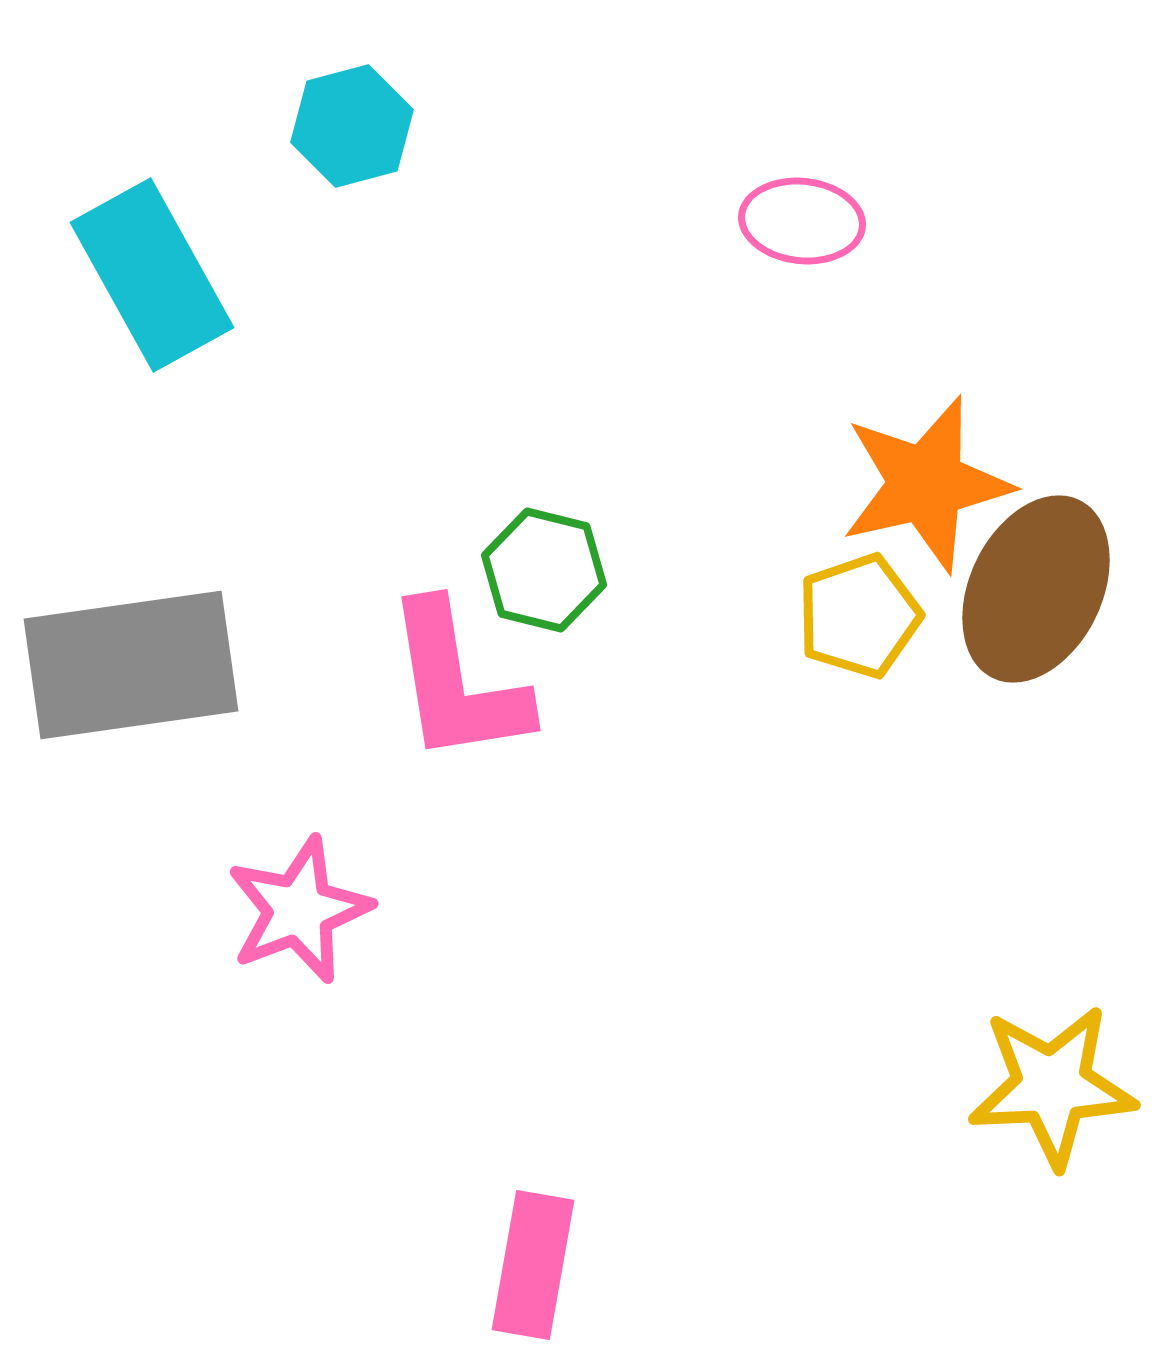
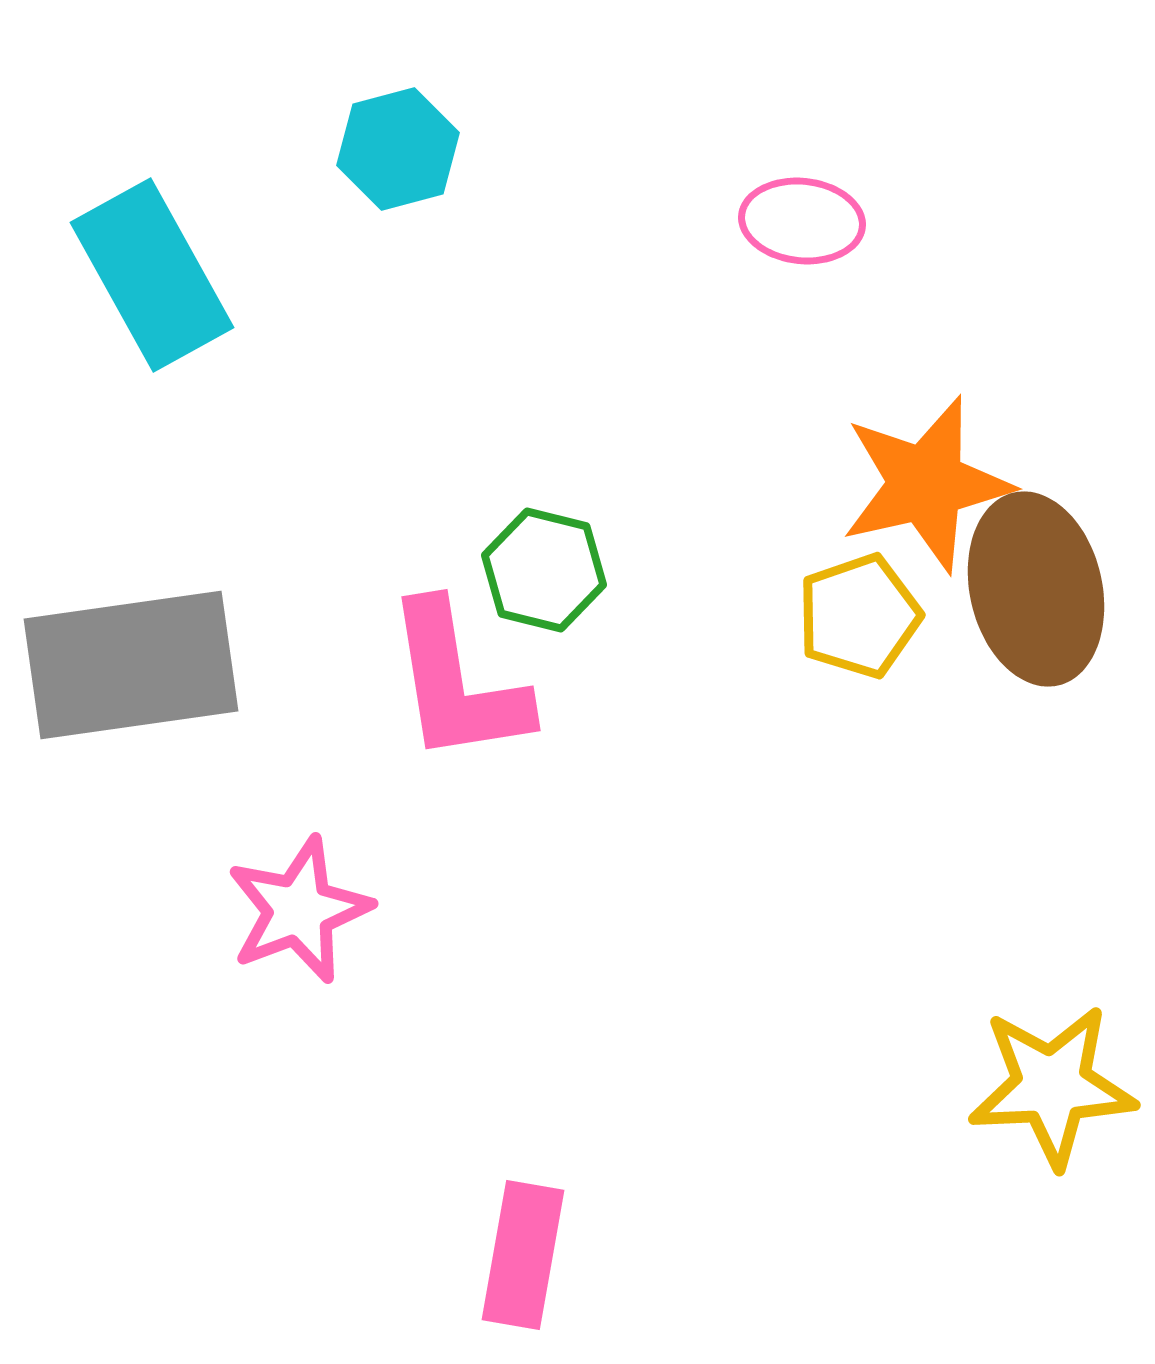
cyan hexagon: moved 46 px right, 23 px down
brown ellipse: rotated 39 degrees counterclockwise
pink rectangle: moved 10 px left, 10 px up
